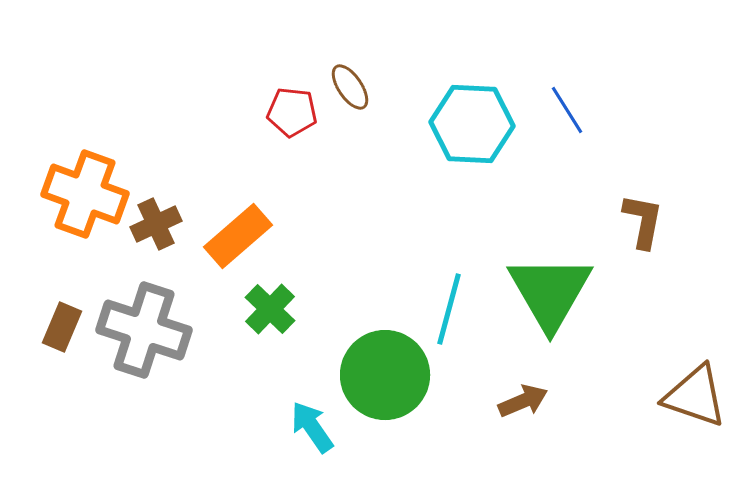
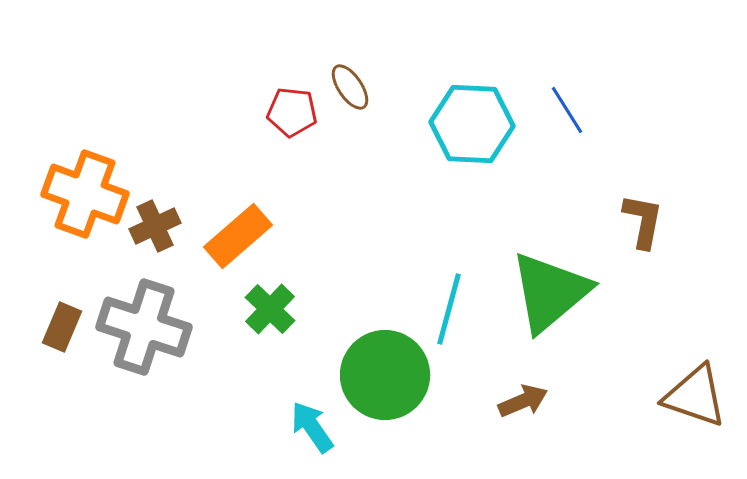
brown cross: moved 1 px left, 2 px down
green triangle: rotated 20 degrees clockwise
gray cross: moved 3 px up
